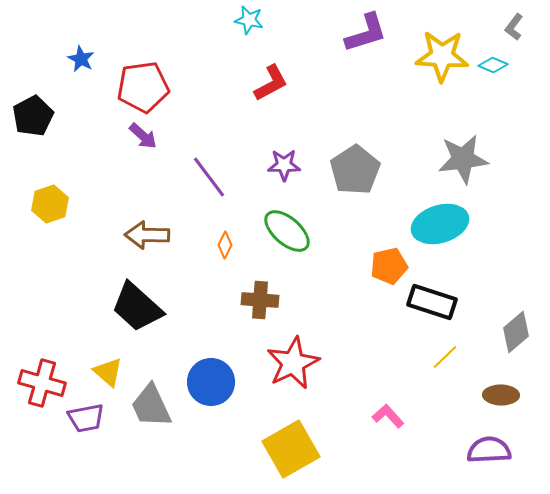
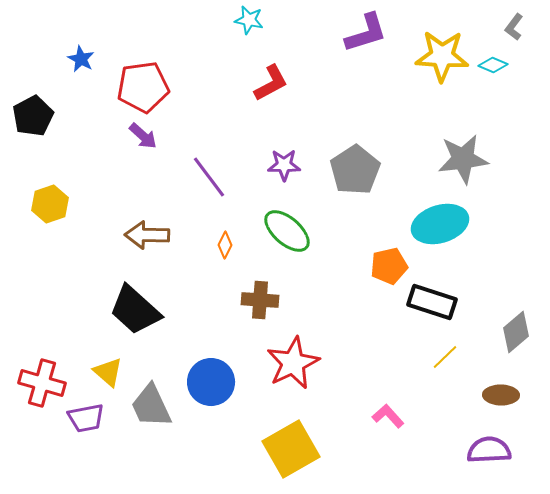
black trapezoid: moved 2 px left, 3 px down
